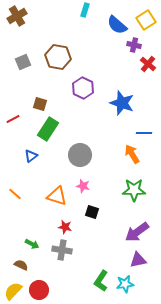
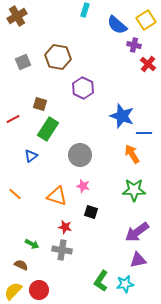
blue star: moved 13 px down
black square: moved 1 px left
